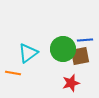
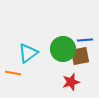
red star: moved 1 px up
